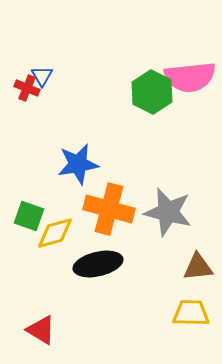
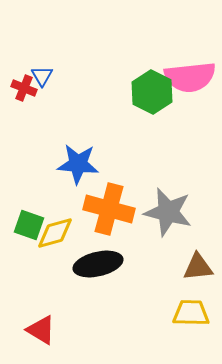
red cross: moved 3 px left
blue star: rotated 15 degrees clockwise
green square: moved 9 px down
